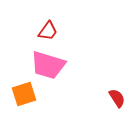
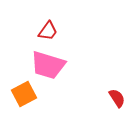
orange square: rotated 10 degrees counterclockwise
